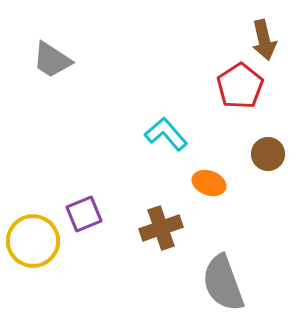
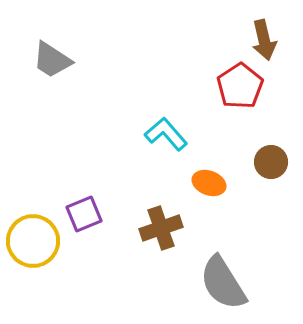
brown circle: moved 3 px right, 8 px down
gray semicircle: rotated 12 degrees counterclockwise
